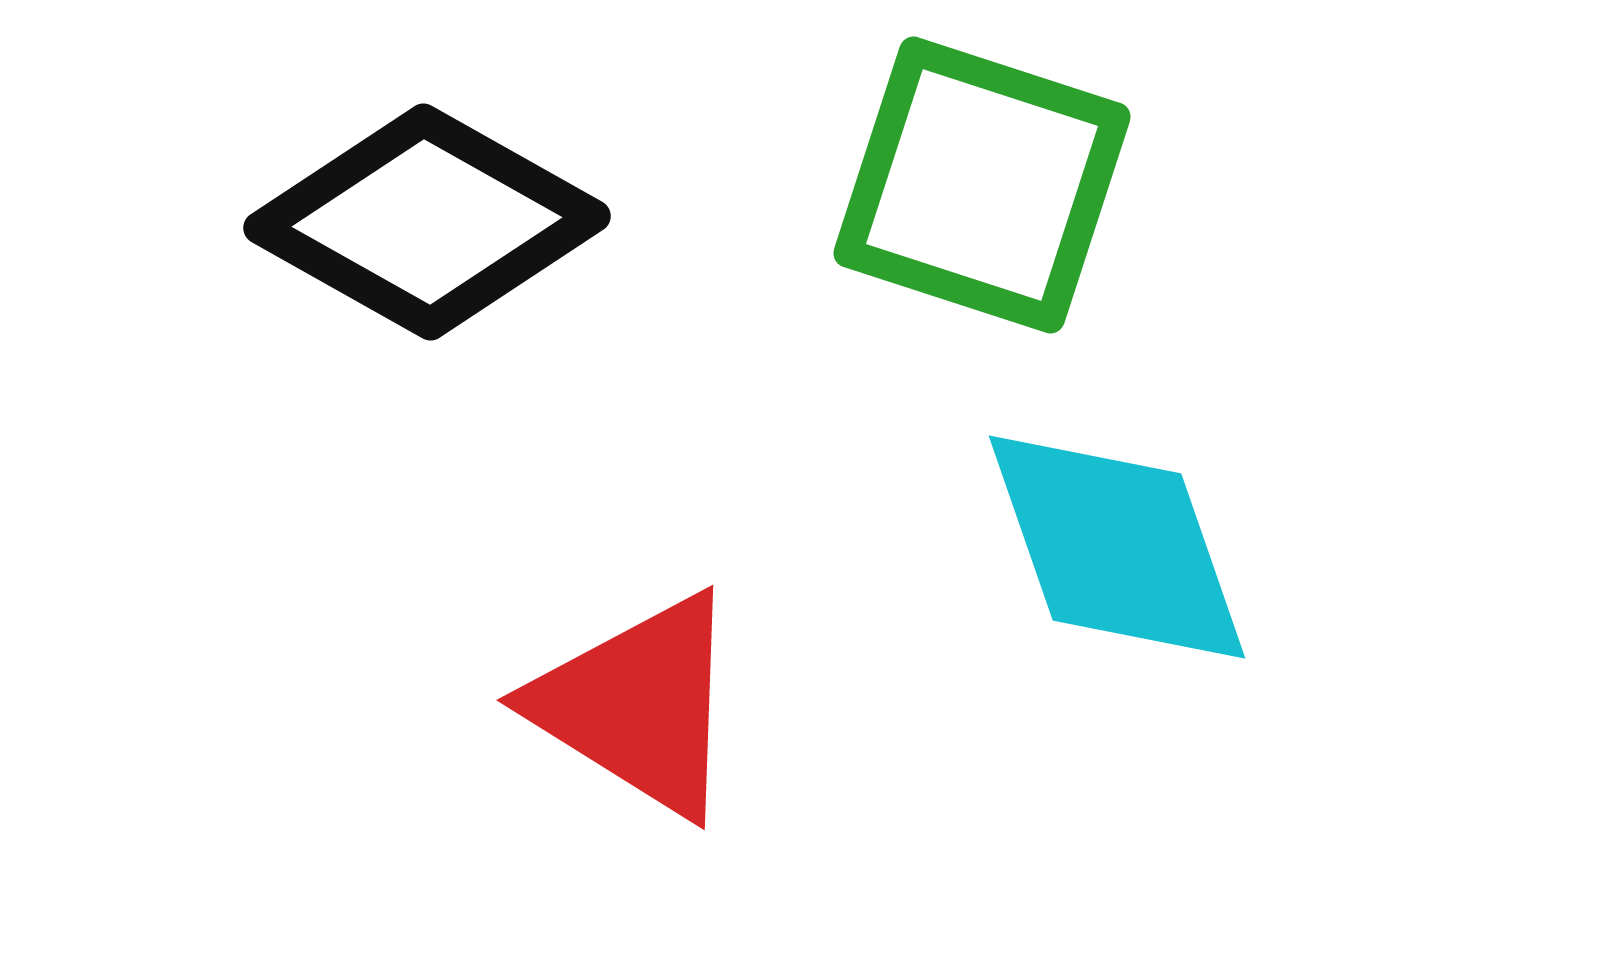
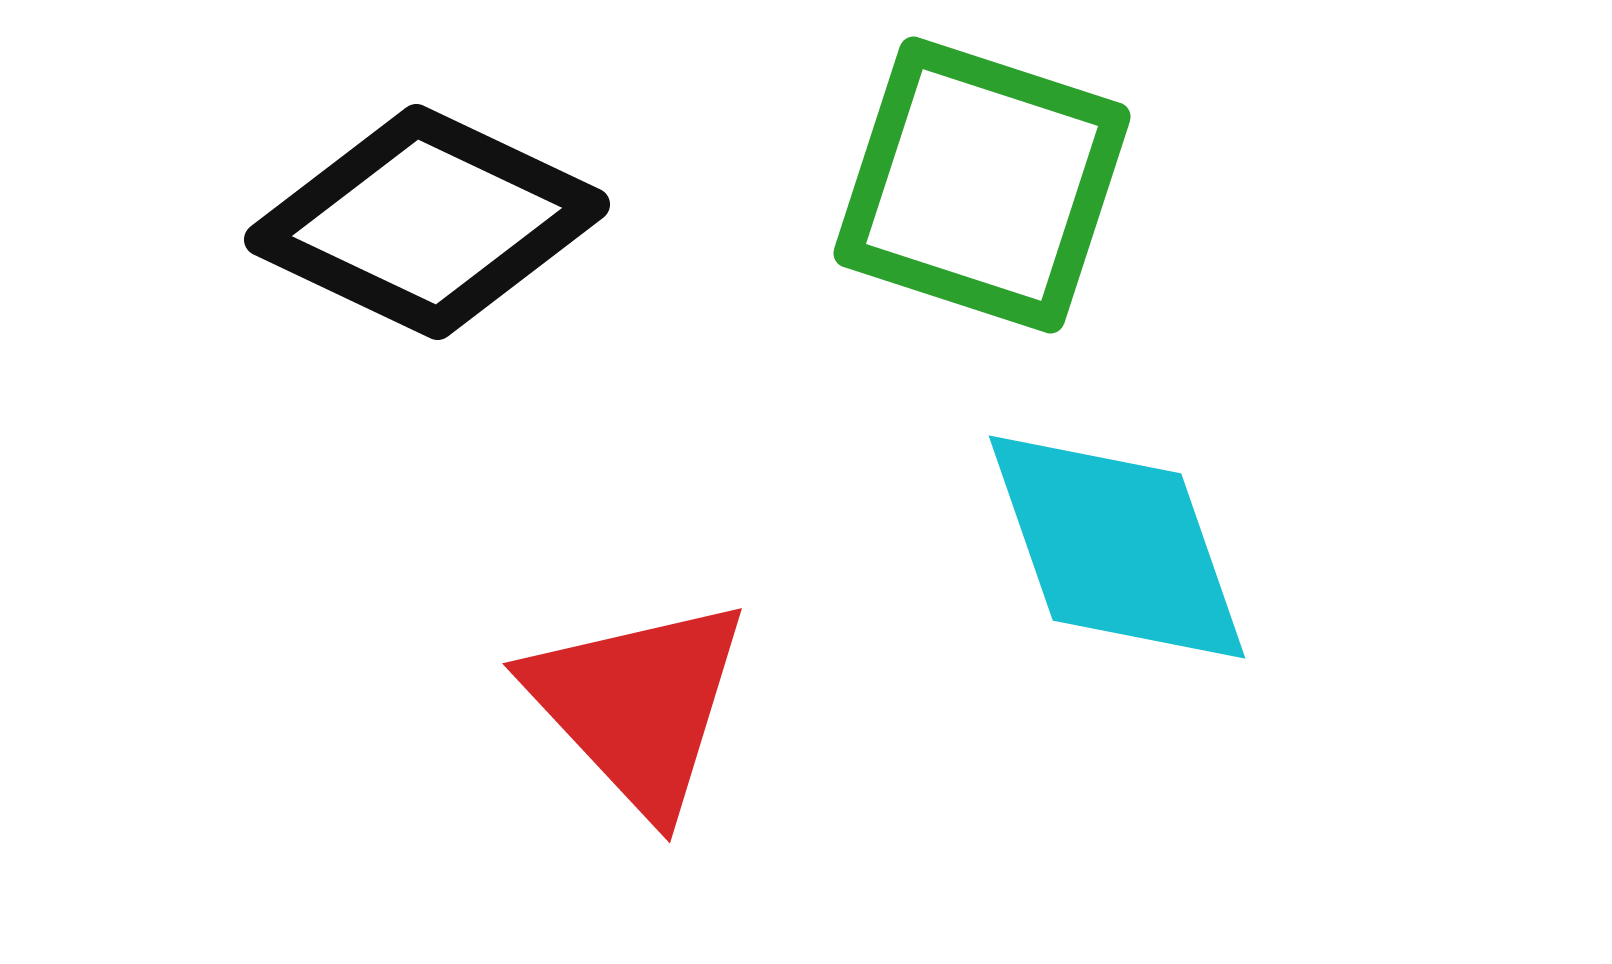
black diamond: rotated 4 degrees counterclockwise
red triangle: rotated 15 degrees clockwise
